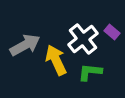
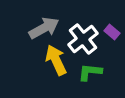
gray arrow: moved 19 px right, 17 px up
